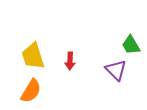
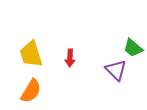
green trapezoid: moved 2 px right, 3 px down; rotated 20 degrees counterclockwise
yellow trapezoid: moved 2 px left, 2 px up
red arrow: moved 3 px up
